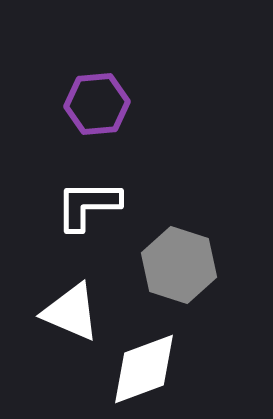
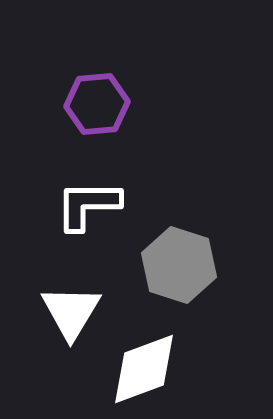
white triangle: rotated 38 degrees clockwise
